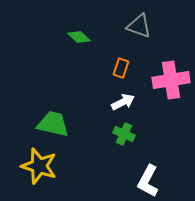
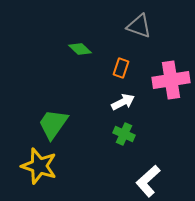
green diamond: moved 1 px right, 12 px down
green trapezoid: rotated 68 degrees counterclockwise
white L-shape: rotated 20 degrees clockwise
